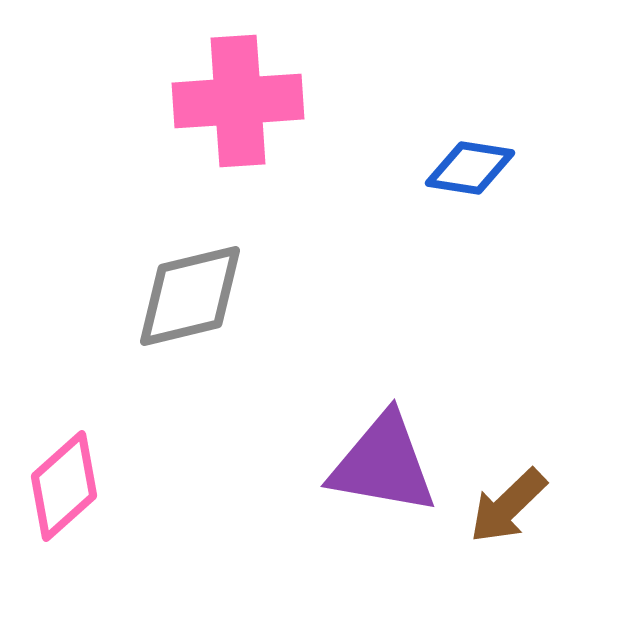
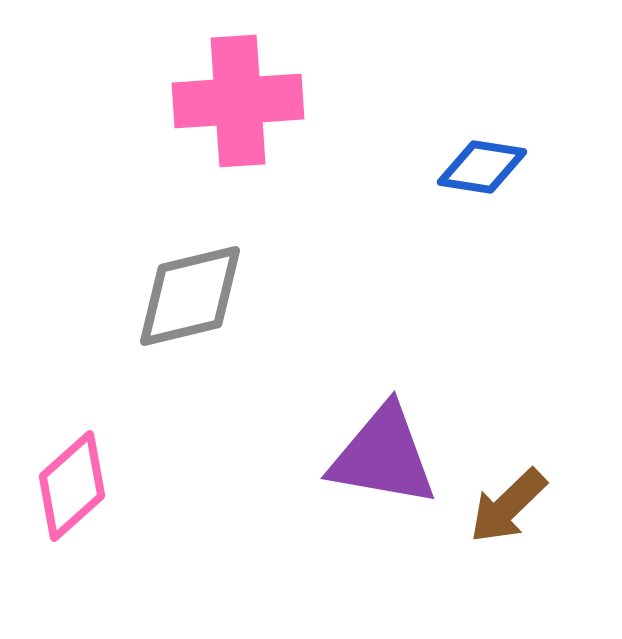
blue diamond: moved 12 px right, 1 px up
purple triangle: moved 8 px up
pink diamond: moved 8 px right
